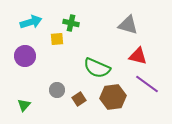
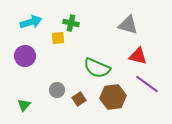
yellow square: moved 1 px right, 1 px up
